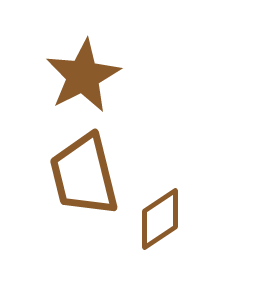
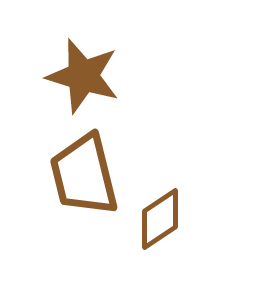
brown star: rotated 28 degrees counterclockwise
